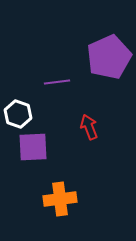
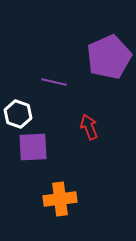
purple line: moved 3 px left; rotated 20 degrees clockwise
